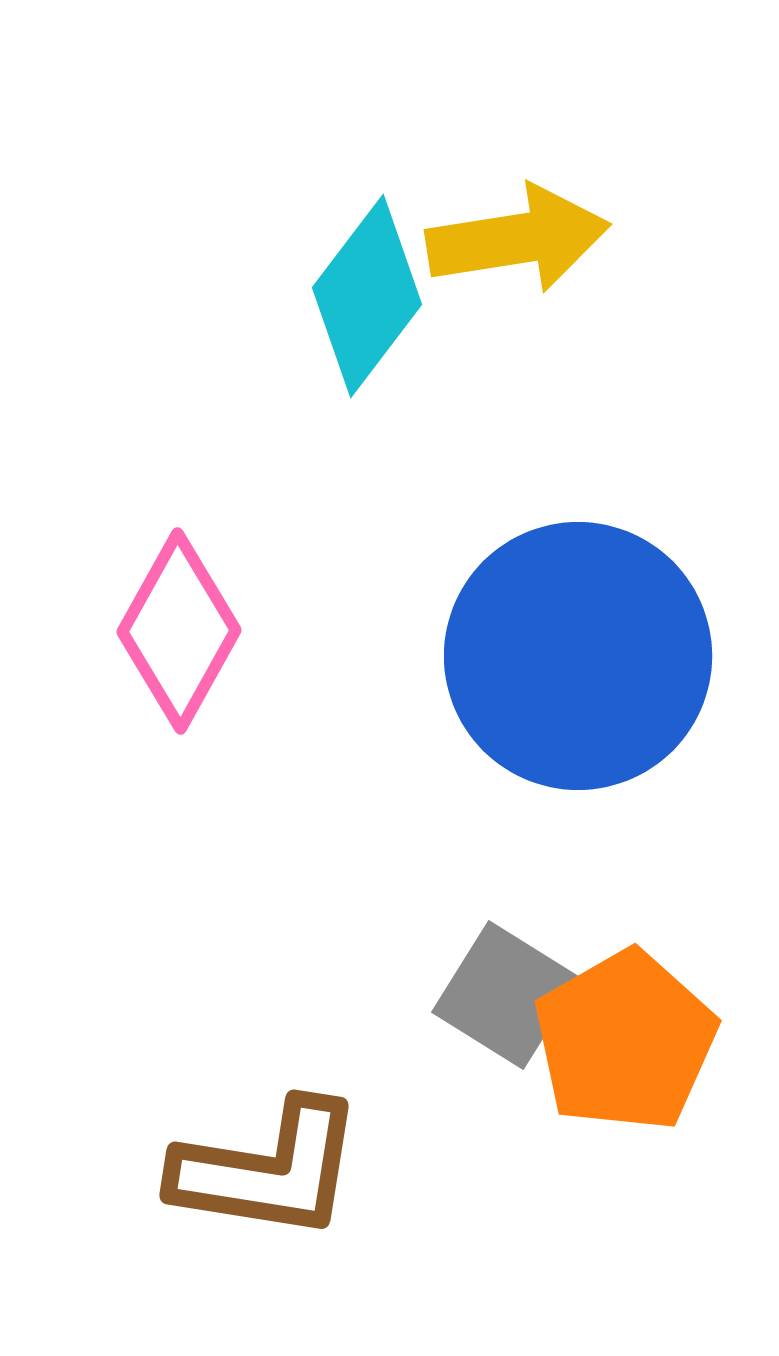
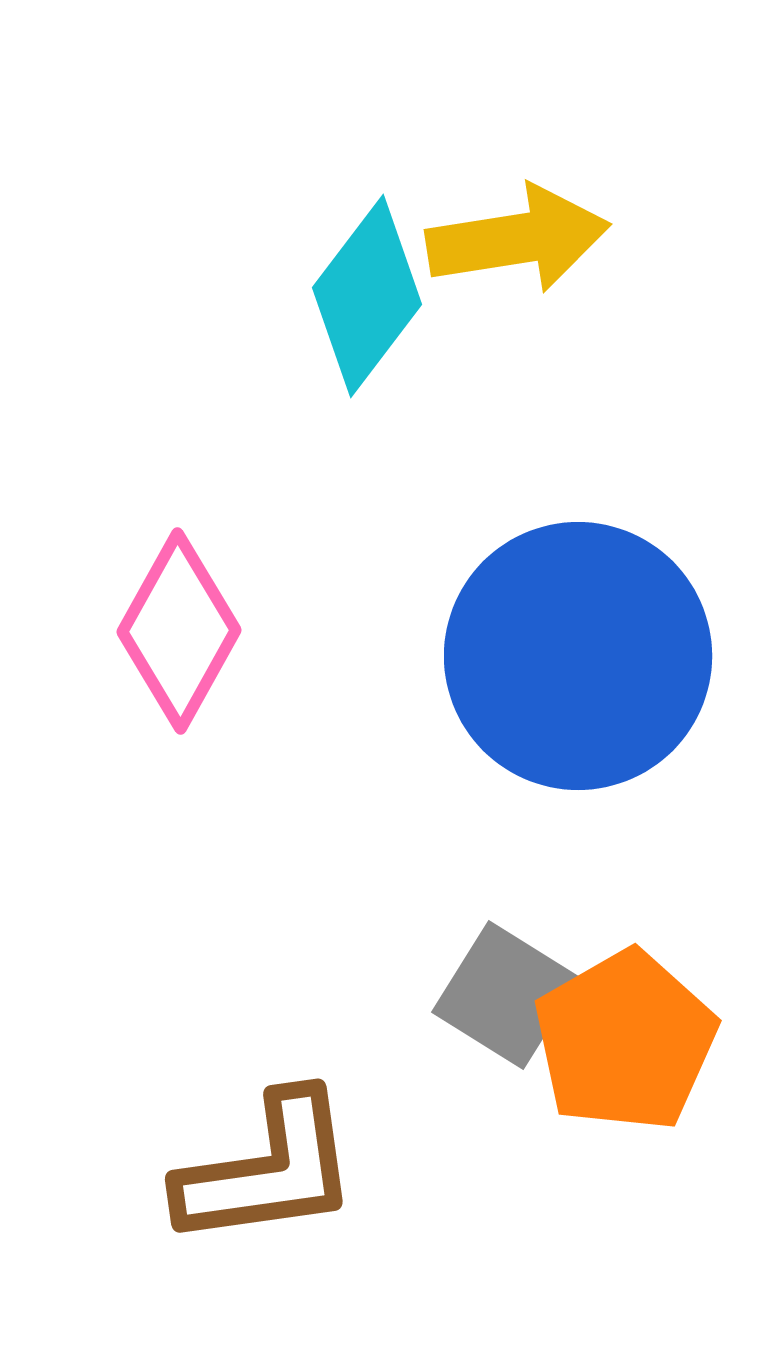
brown L-shape: rotated 17 degrees counterclockwise
